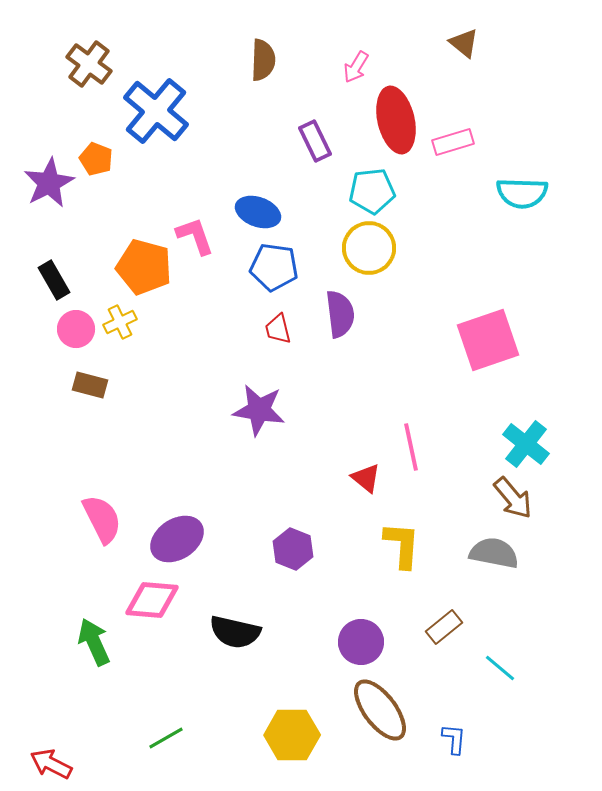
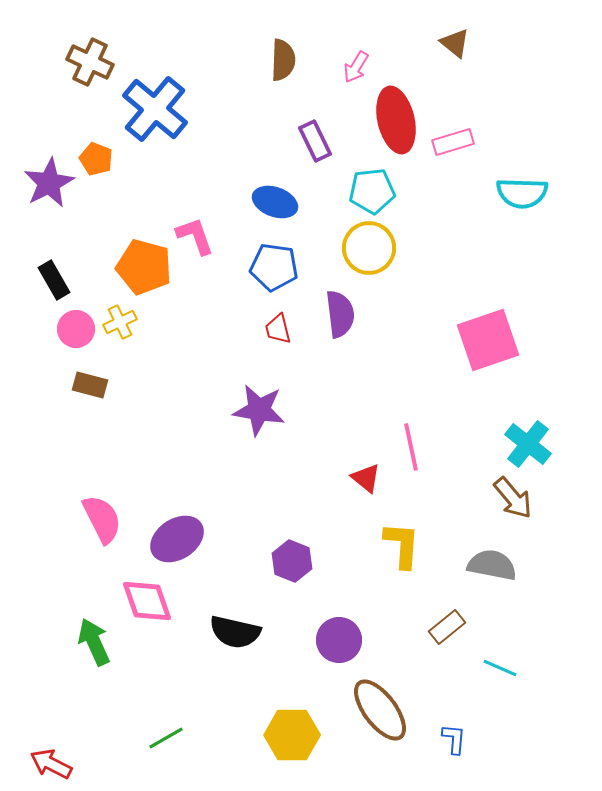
brown triangle at (464, 43): moved 9 px left
brown semicircle at (263, 60): moved 20 px right
brown cross at (89, 64): moved 1 px right, 2 px up; rotated 12 degrees counterclockwise
blue cross at (156, 111): moved 1 px left, 2 px up
blue ellipse at (258, 212): moved 17 px right, 10 px up
cyan cross at (526, 444): moved 2 px right
purple hexagon at (293, 549): moved 1 px left, 12 px down
gray semicircle at (494, 553): moved 2 px left, 12 px down
pink diamond at (152, 600): moved 5 px left, 1 px down; rotated 66 degrees clockwise
brown rectangle at (444, 627): moved 3 px right
purple circle at (361, 642): moved 22 px left, 2 px up
cyan line at (500, 668): rotated 16 degrees counterclockwise
